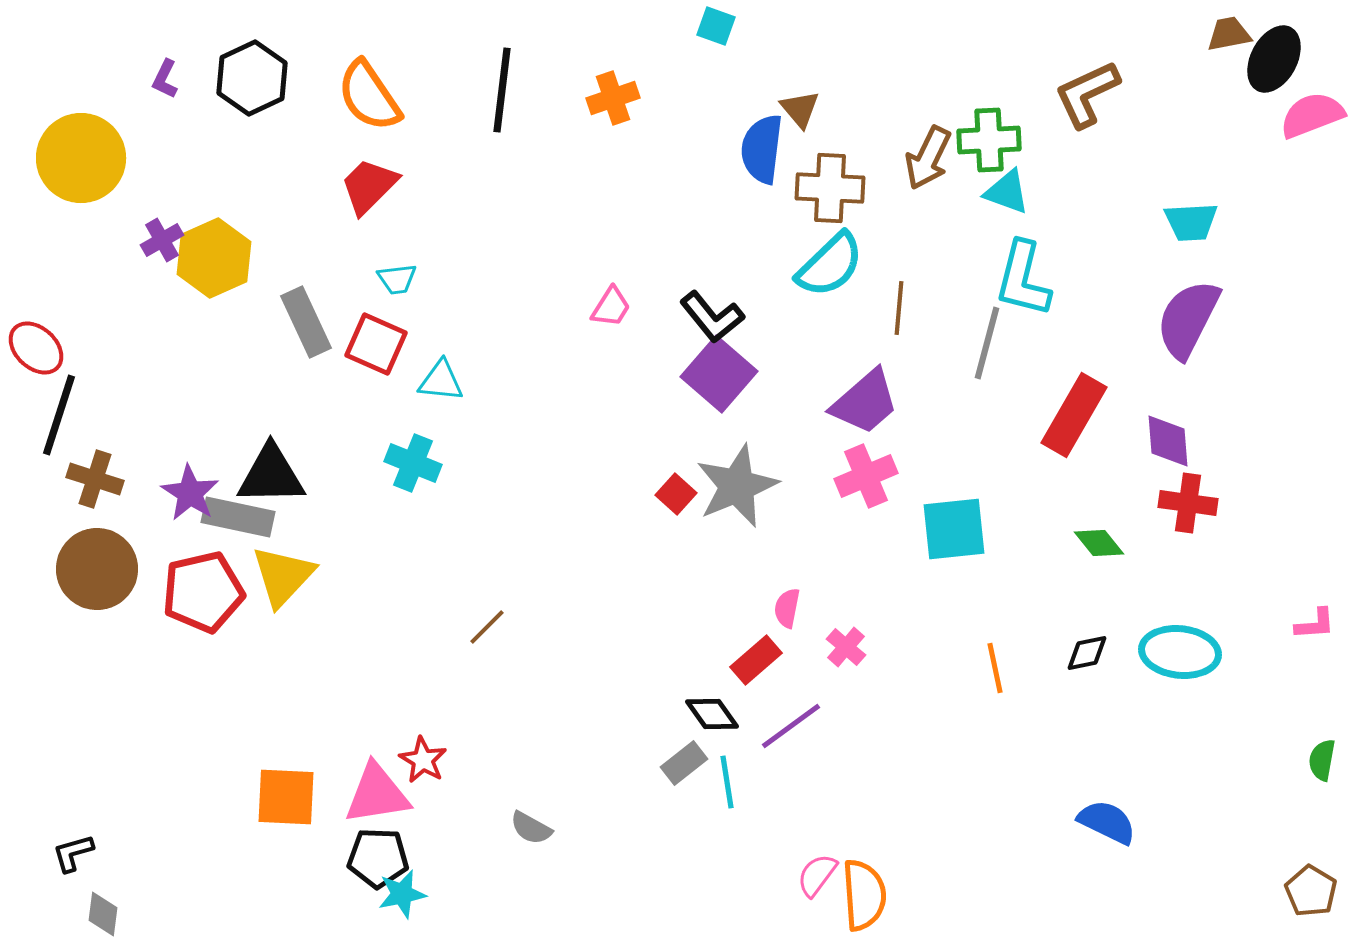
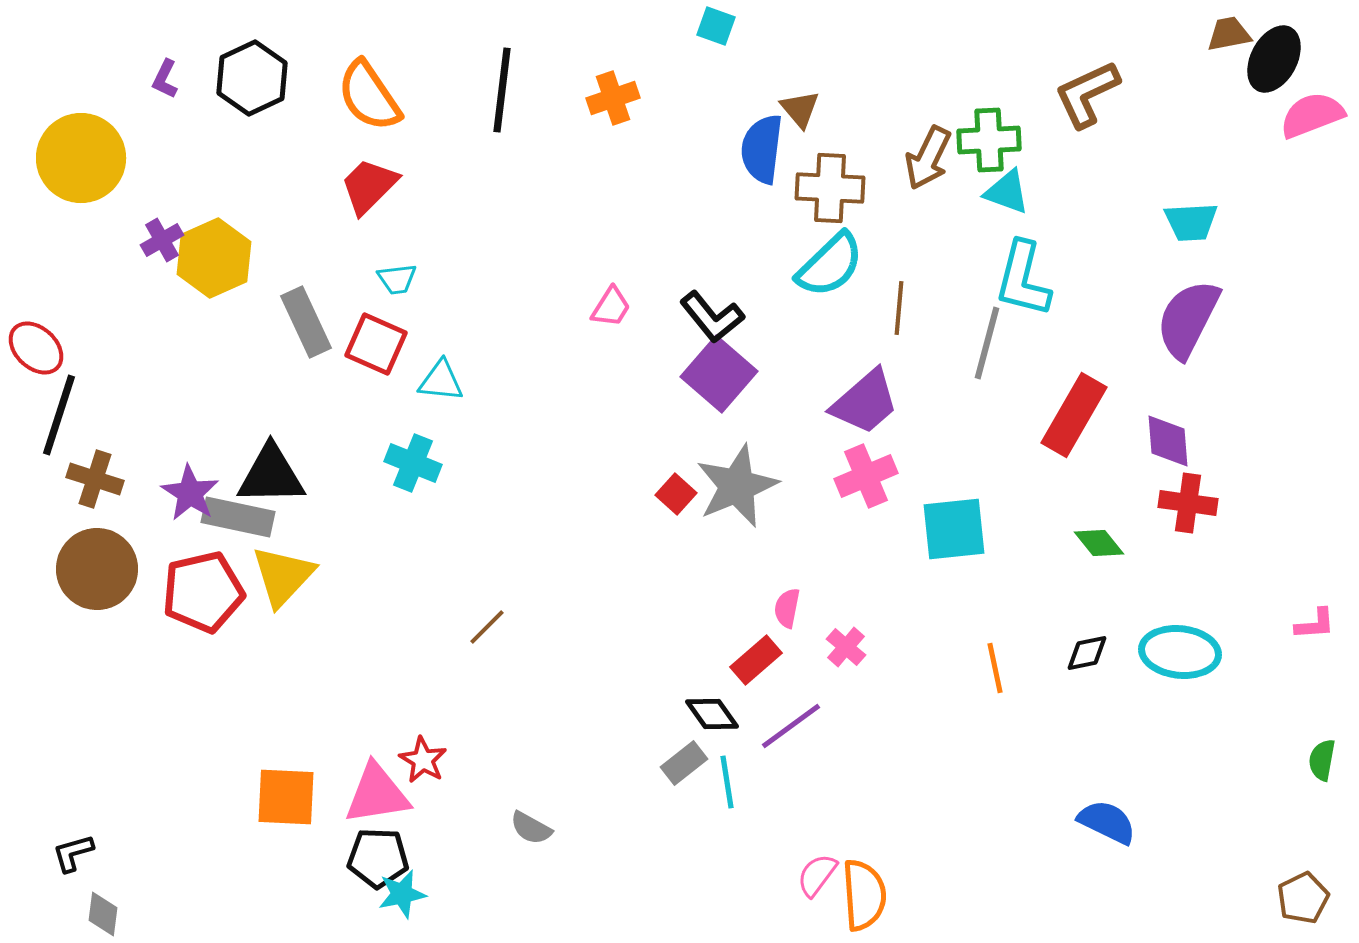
brown pentagon at (1311, 891): moved 8 px left, 7 px down; rotated 15 degrees clockwise
